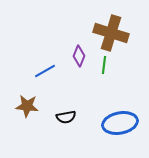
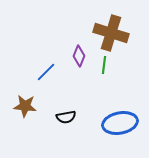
blue line: moved 1 px right, 1 px down; rotated 15 degrees counterclockwise
brown star: moved 2 px left
